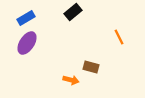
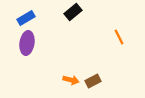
purple ellipse: rotated 25 degrees counterclockwise
brown rectangle: moved 2 px right, 14 px down; rotated 42 degrees counterclockwise
